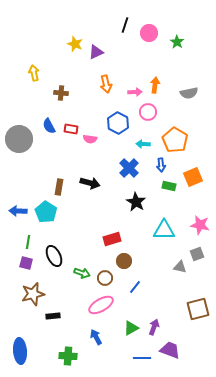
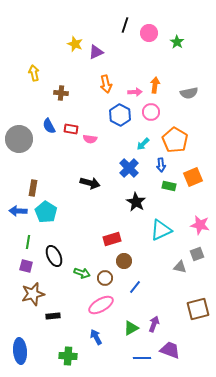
pink circle at (148, 112): moved 3 px right
blue hexagon at (118, 123): moved 2 px right, 8 px up
cyan arrow at (143, 144): rotated 48 degrees counterclockwise
brown rectangle at (59, 187): moved 26 px left, 1 px down
cyan triangle at (164, 230): moved 3 px left; rotated 25 degrees counterclockwise
purple square at (26, 263): moved 3 px down
purple arrow at (154, 327): moved 3 px up
